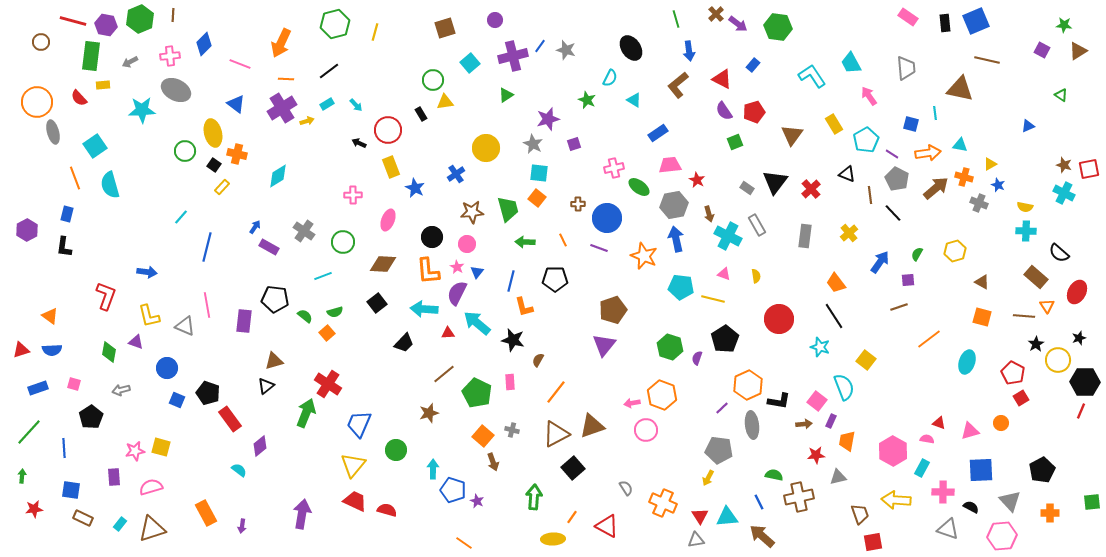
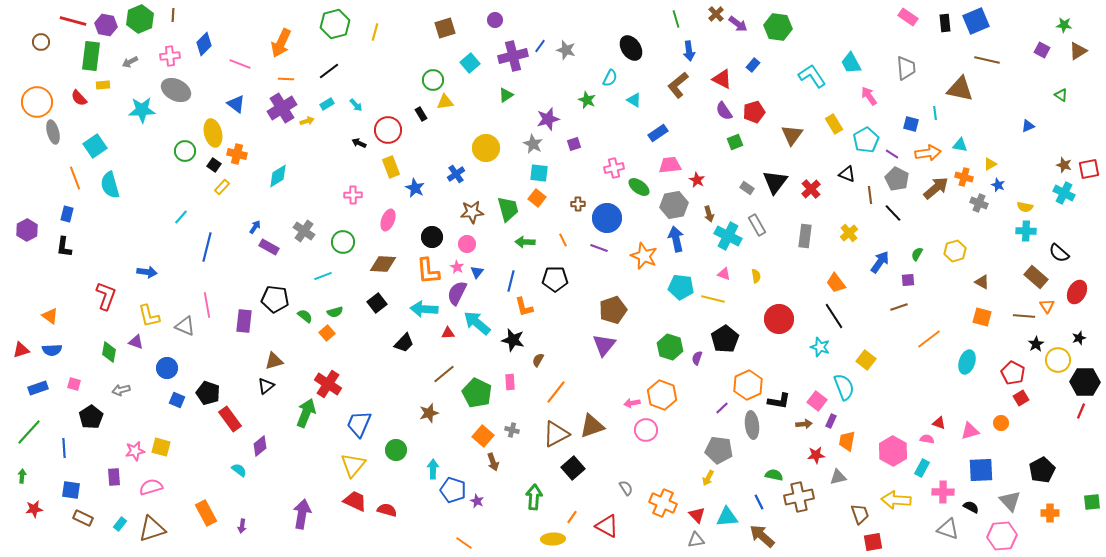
red triangle at (700, 516): moved 3 px left, 1 px up; rotated 12 degrees counterclockwise
